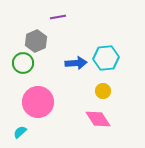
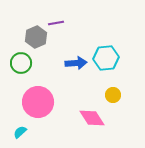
purple line: moved 2 px left, 6 px down
gray hexagon: moved 4 px up
green circle: moved 2 px left
yellow circle: moved 10 px right, 4 px down
pink diamond: moved 6 px left, 1 px up
